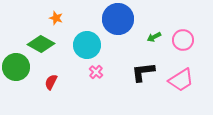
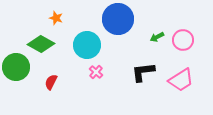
green arrow: moved 3 px right
